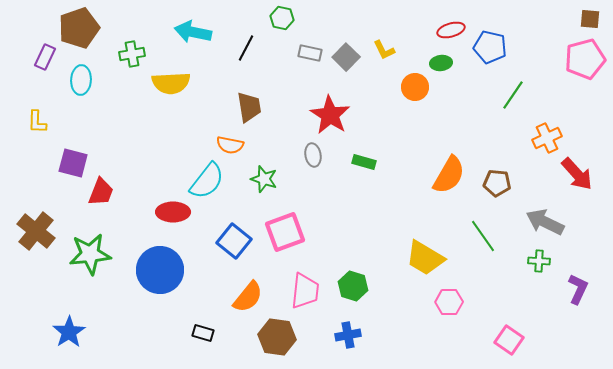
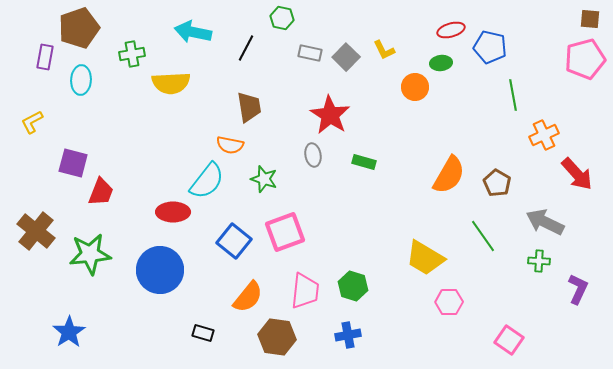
purple rectangle at (45, 57): rotated 15 degrees counterclockwise
green line at (513, 95): rotated 44 degrees counterclockwise
yellow L-shape at (37, 122): moved 5 px left; rotated 60 degrees clockwise
orange cross at (547, 138): moved 3 px left, 3 px up
brown pentagon at (497, 183): rotated 24 degrees clockwise
